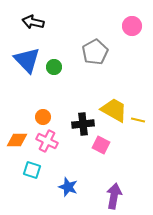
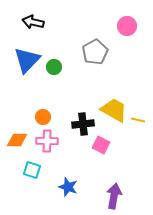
pink circle: moved 5 px left
blue triangle: rotated 28 degrees clockwise
pink cross: rotated 25 degrees counterclockwise
